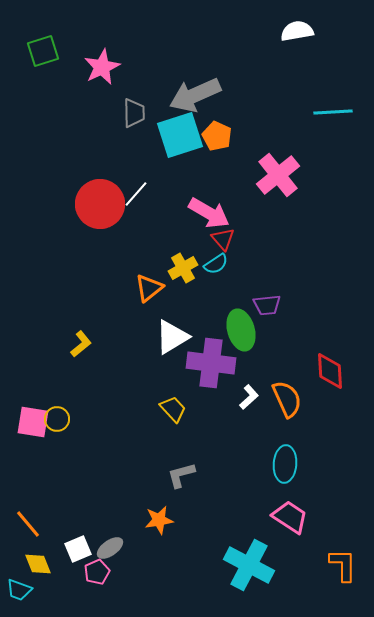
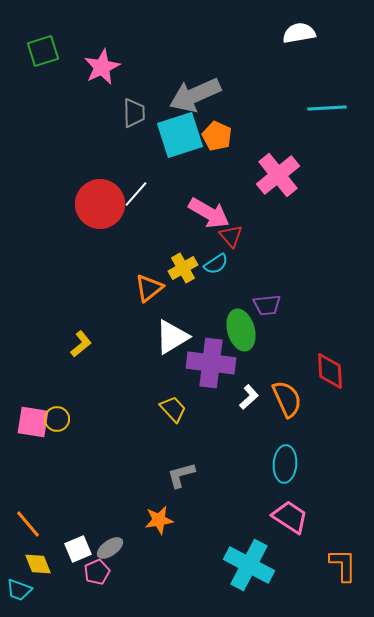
white semicircle: moved 2 px right, 2 px down
cyan line: moved 6 px left, 4 px up
red triangle: moved 8 px right, 3 px up
